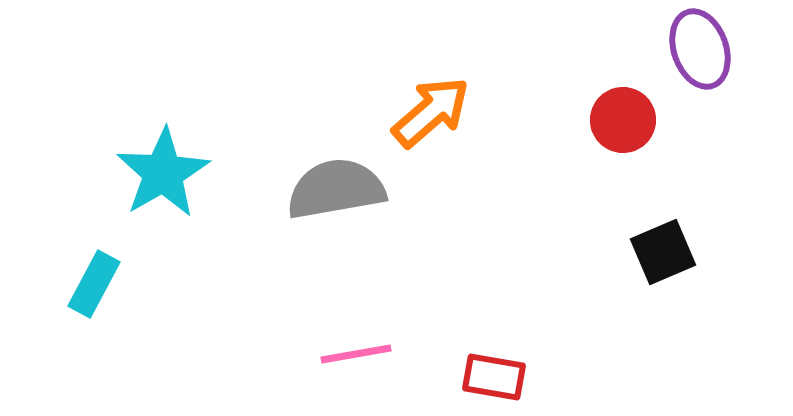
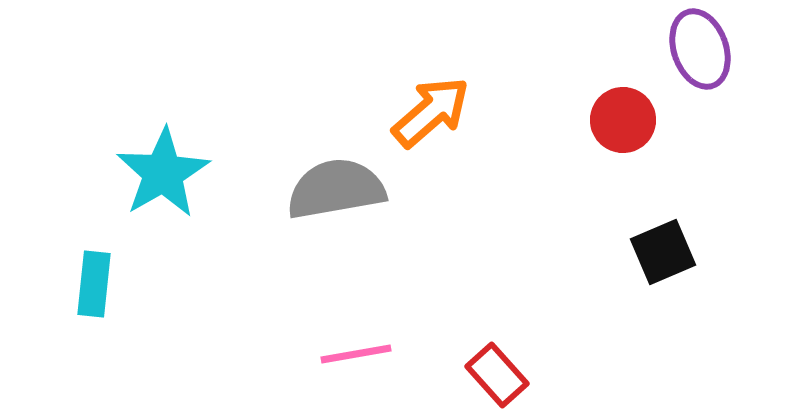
cyan rectangle: rotated 22 degrees counterclockwise
red rectangle: moved 3 px right, 2 px up; rotated 38 degrees clockwise
